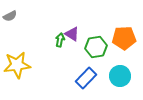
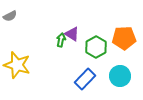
green arrow: moved 1 px right
green hexagon: rotated 20 degrees counterclockwise
yellow star: rotated 24 degrees clockwise
blue rectangle: moved 1 px left, 1 px down
